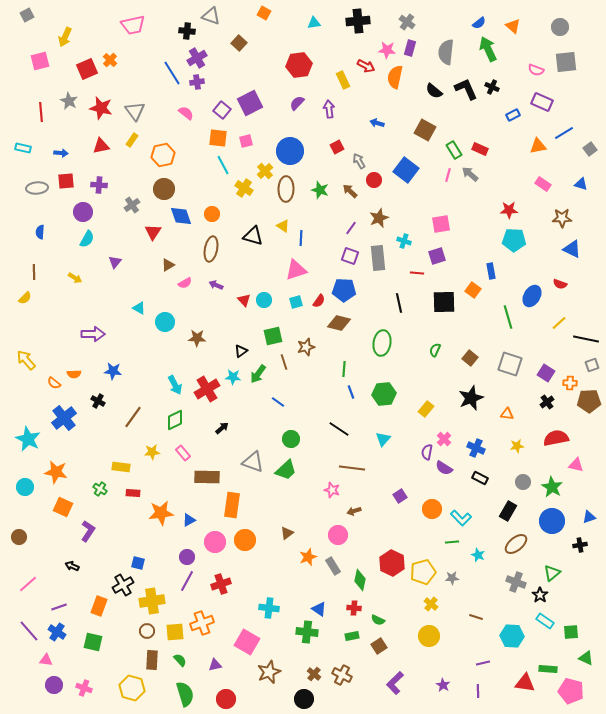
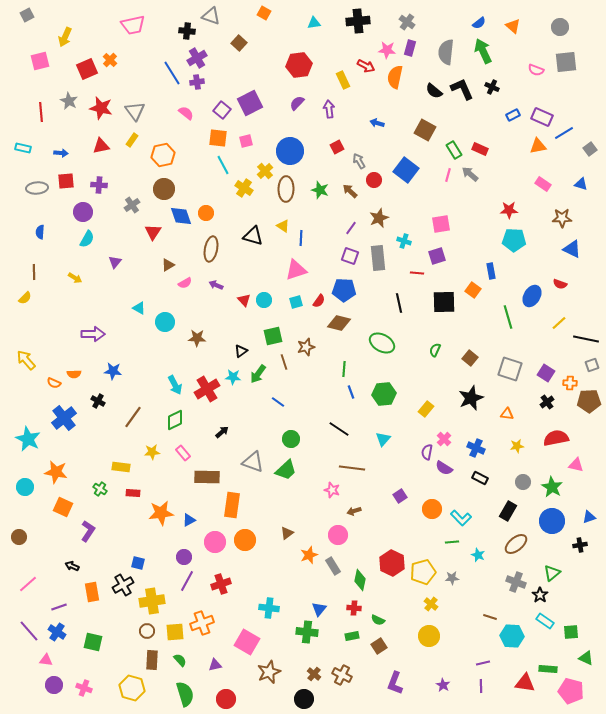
green arrow at (488, 49): moved 5 px left, 2 px down
black L-shape at (466, 89): moved 4 px left
purple rectangle at (542, 102): moved 15 px down
orange circle at (212, 214): moved 6 px left, 1 px up
green ellipse at (382, 343): rotated 70 degrees counterclockwise
gray square at (510, 364): moved 5 px down
orange semicircle at (54, 383): rotated 16 degrees counterclockwise
black arrow at (222, 428): moved 4 px down
purple circle at (187, 557): moved 3 px left
orange star at (308, 557): moved 1 px right, 2 px up
orange rectangle at (99, 606): moved 7 px left, 14 px up; rotated 30 degrees counterclockwise
blue triangle at (319, 609): rotated 35 degrees clockwise
brown line at (476, 617): moved 14 px right
purple L-shape at (395, 683): rotated 25 degrees counterclockwise
purple line at (478, 691): moved 3 px right, 5 px up
